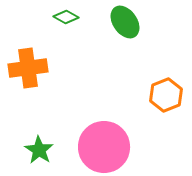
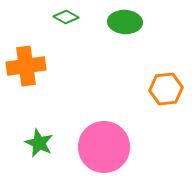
green ellipse: rotated 52 degrees counterclockwise
orange cross: moved 2 px left, 2 px up
orange hexagon: moved 6 px up; rotated 16 degrees clockwise
green star: moved 7 px up; rotated 8 degrees counterclockwise
